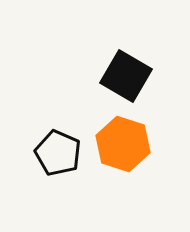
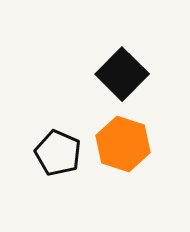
black square: moved 4 px left, 2 px up; rotated 15 degrees clockwise
